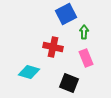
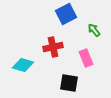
green arrow: moved 10 px right, 2 px up; rotated 40 degrees counterclockwise
red cross: rotated 24 degrees counterclockwise
cyan diamond: moved 6 px left, 7 px up
black square: rotated 12 degrees counterclockwise
